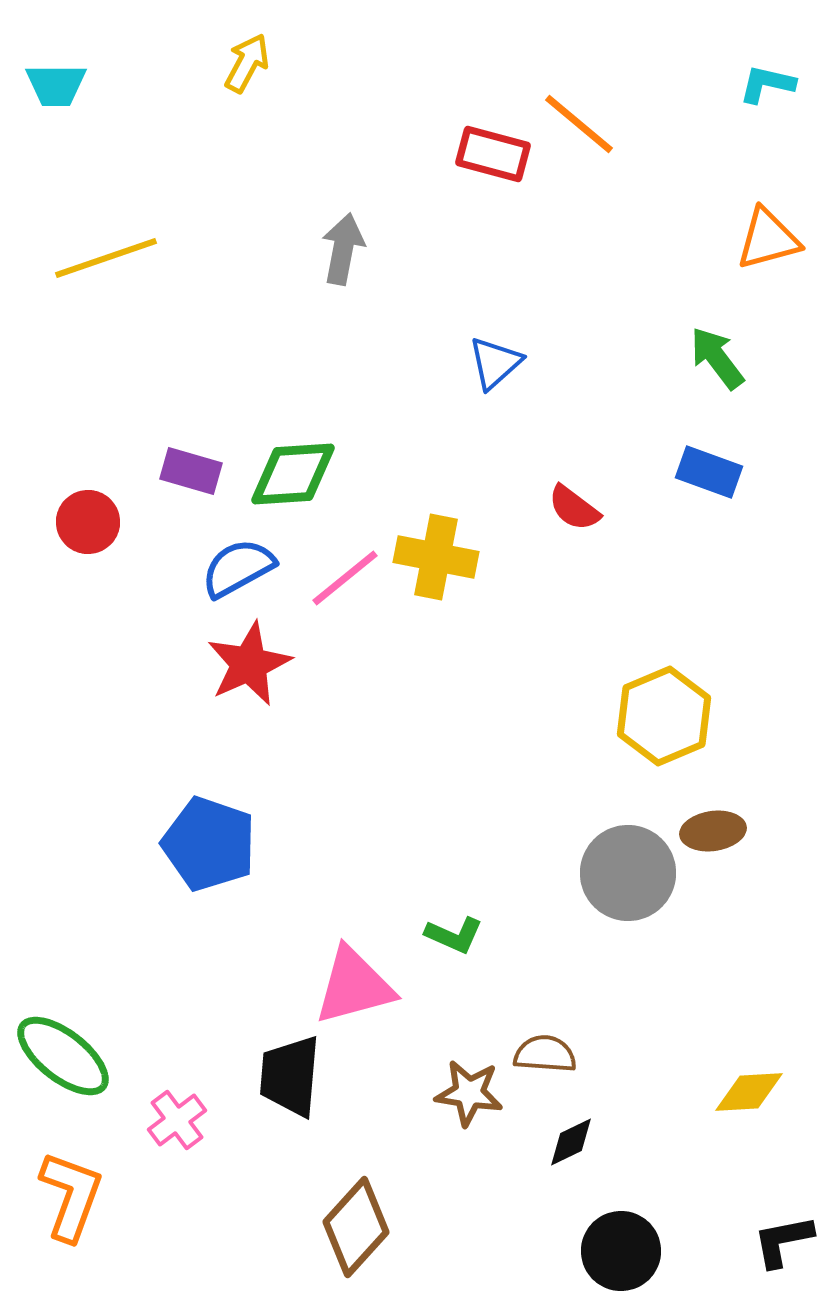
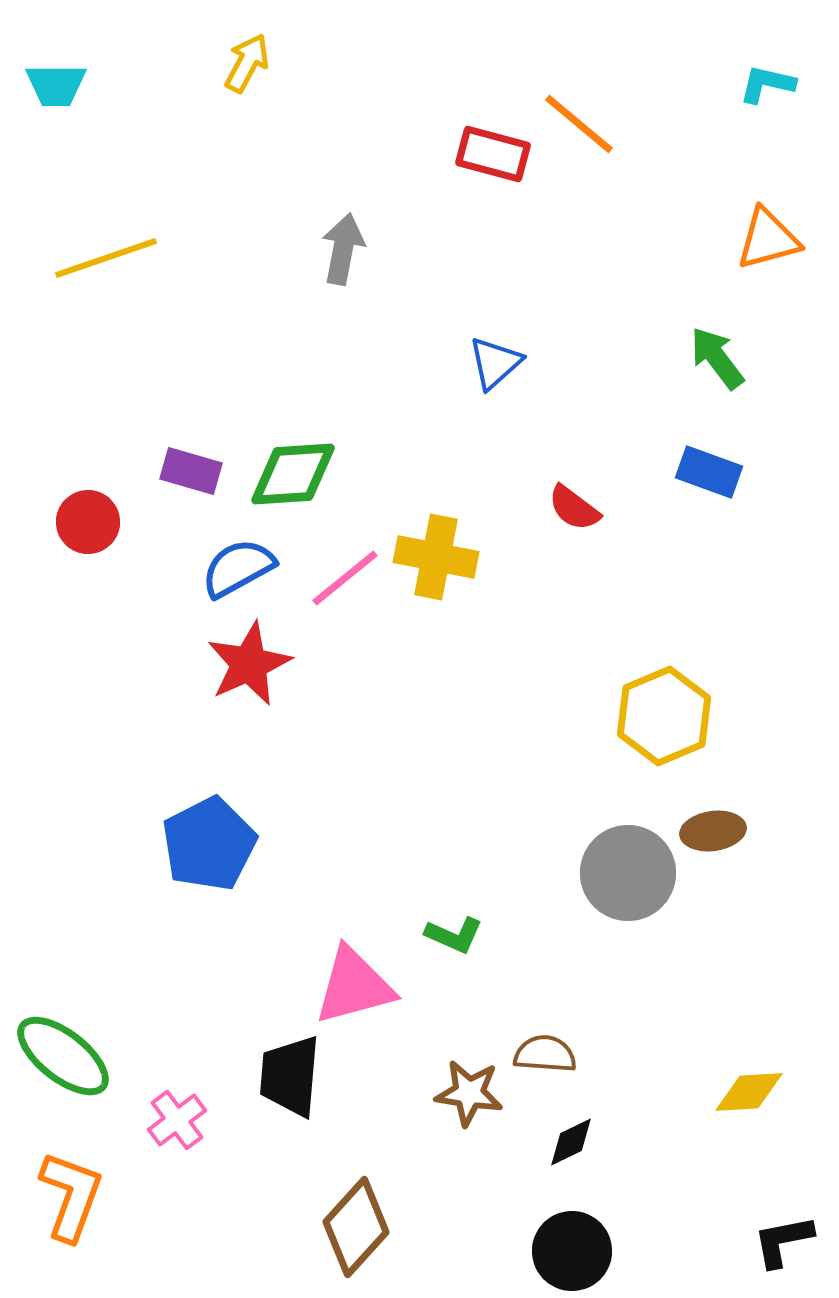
blue pentagon: rotated 26 degrees clockwise
black circle: moved 49 px left
